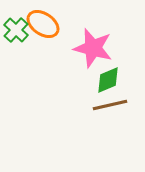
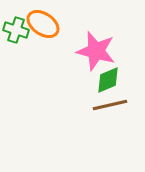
green cross: rotated 25 degrees counterclockwise
pink star: moved 3 px right, 3 px down
